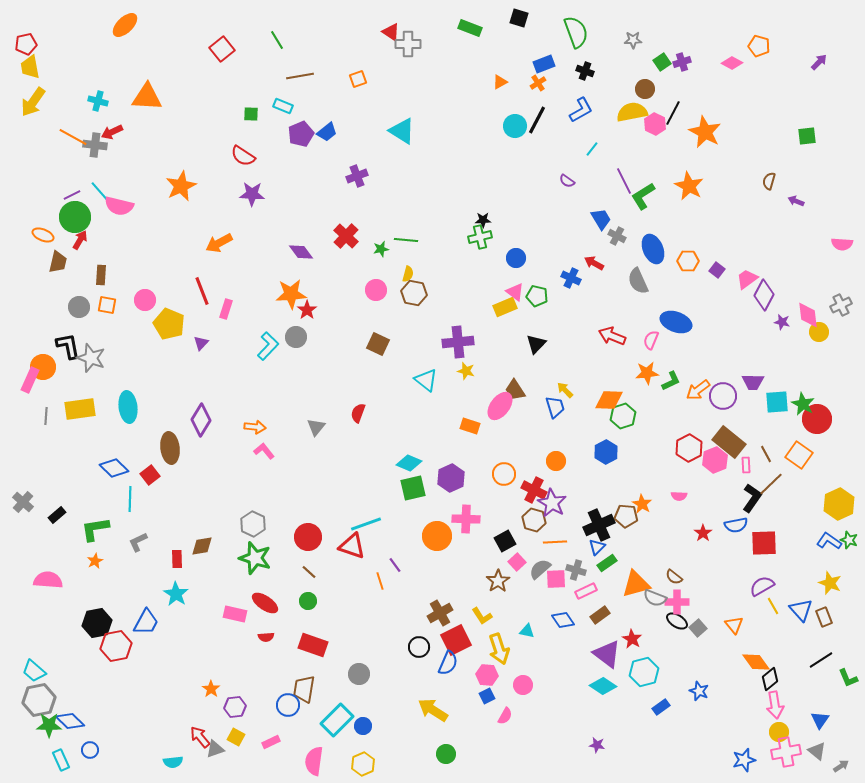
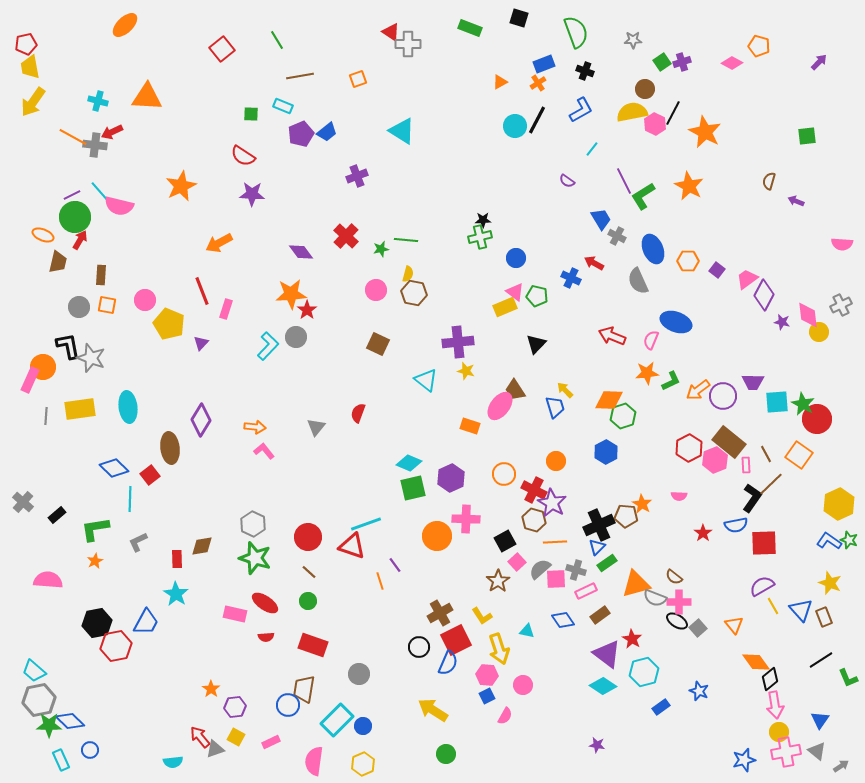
pink cross at (677, 602): moved 2 px right
